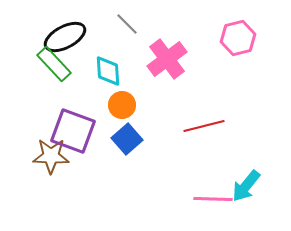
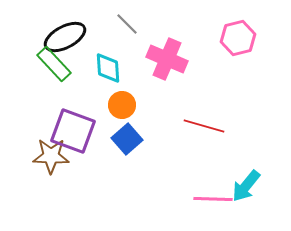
pink cross: rotated 30 degrees counterclockwise
cyan diamond: moved 3 px up
red line: rotated 30 degrees clockwise
